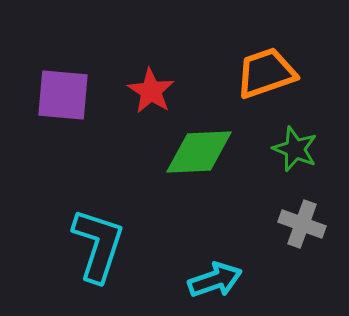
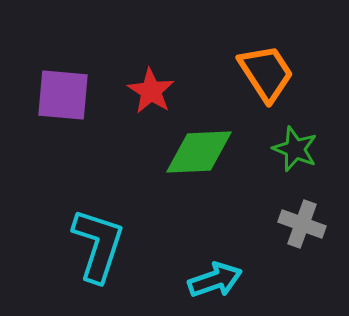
orange trapezoid: rotated 76 degrees clockwise
